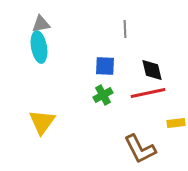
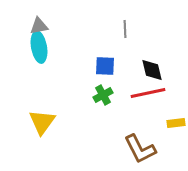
gray triangle: moved 2 px left, 2 px down
